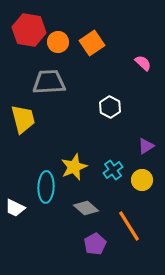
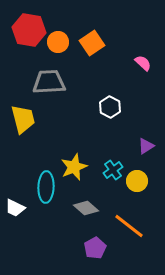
yellow circle: moved 5 px left, 1 px down
orange line: rotated 20 degrees counterclockwise
purple pentagon: moved 4 px down
